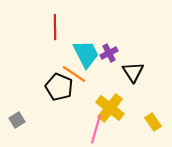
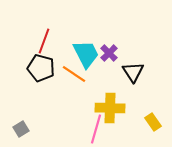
red line: moved 11 px left, 14 px down; rotated 20 degrees clockwise
purple cross: rotated 18 degrees counterclockwise
black pentagon: moved 18 px left, 19 px up; rotated 8 degrees counterclockwise
yellow cross: rotated 36 degrees counterclockwise
gray square: moved 4 px right, 9 px down
